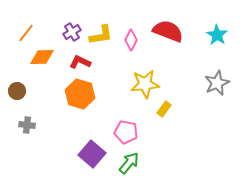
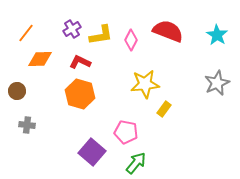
purple cross: moved 3 px up
orange diamond: moved 2 px left, 2 px down
purple square: moved 2 px up
green arrow: moved 7 px right
